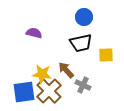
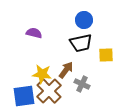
blue circle: moved 3 px down
brown arrow: rotated 78 degrees clockwise
gray cross: moved 1 px left, 1 px up
blue square: moved 4 px down
